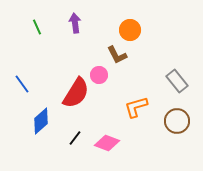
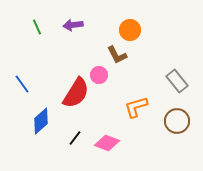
purple arrow: moved 2 px left, 2 px down; rotated 90 degrees counterclockwise
